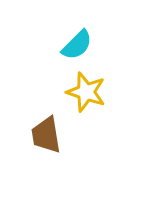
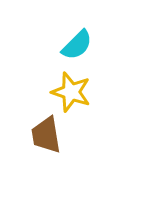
yellow star: moved 15 px left
